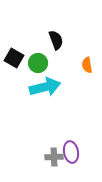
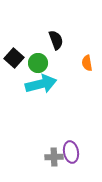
black square: rotated 12 degrees clockwise
orange semicircle: moved 2 px up
cyan arrow: moved 4 px left, 3 px up
